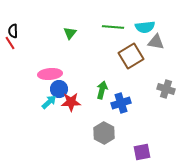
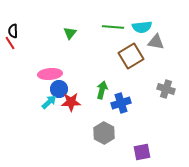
cyan semicircle: moved 3 px left
